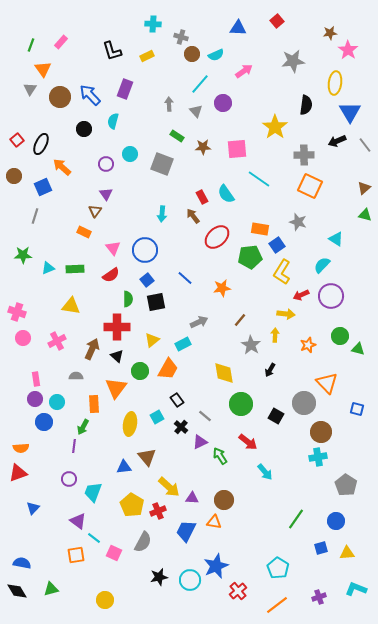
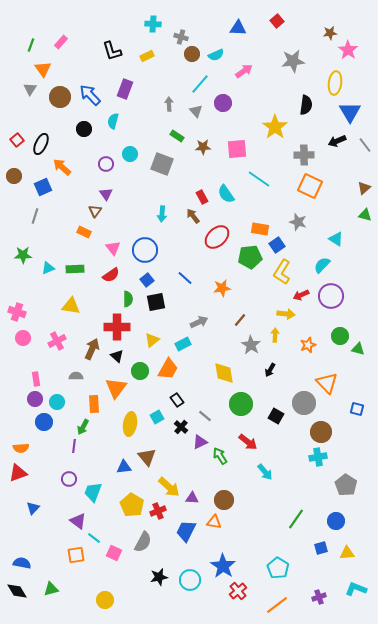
blue star at (216, 566): moved 7 px right; rotated 15 degrees counterclockwise
